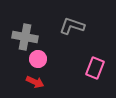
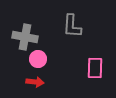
gray L-shape: rotated 105 degrees counterclockwise
pink rectangle: rotated 20 degrees counterclockwise
red arrow: rotated 18 degrees counterclockwise
